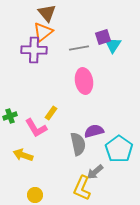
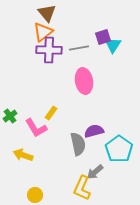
purple cross: moved 15 px right
green cross: rotated 16 degrees counterclockwise
